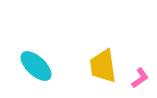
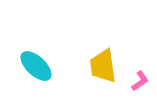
pink L-shape: moved 3 px down
